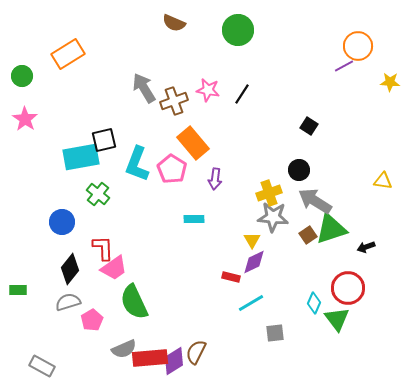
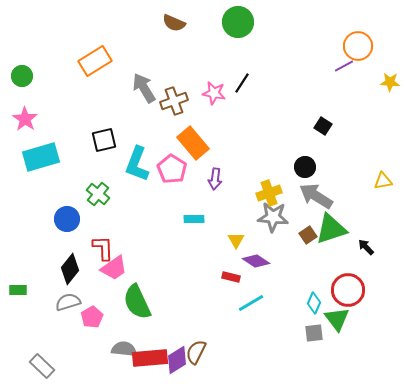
green circle at (238, 30): moved 8 px up
orange rectangle at (68, 54): moved 27 px right, 7 px down
pink star at (208, 90): moved 6 px right, 3 px down
black line at (242, 94): moved 11 px up
black square at (309, 126): moved 14 px right
cyan rectangle at (81, 157): moved 40 px left; rotated 6 degrees counterclockwise
black circle at (299, 170): moved 6 px right, 3 px up
yellow triangle at (383, 181): rotated 18 degrees counterclockwise
gray arrow at (315, 201): moved 1 px right, 5 px up
blue circle at (62, 222): moved 5 px right, 3 px up
yellow triangle at (252, 240): moved 16 px left
black arrow at (366, 247): rotated 66 degrees clockwise
purple diamond at (254, 262): moved 2 px right, 1 px up; rotated 60 degrees clockwise
red circle at (348, 288): moved 2 px down
green semicircle at (134, 302): moved 3 px right
pink pentagon at (92, 320): moved 3 px up
gray square at (275, 333): moved 39 px right
gray semicircle at (124, 349): rotated 150 degrees counterclockwise
purple diamond at (174, 361): moved 3 px right, 1 px up
gray rectangle at (42, 366): rotated 15 degrees clockwise
